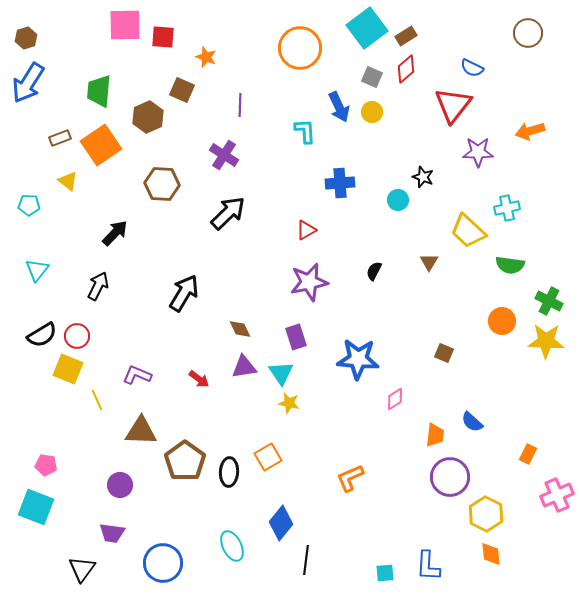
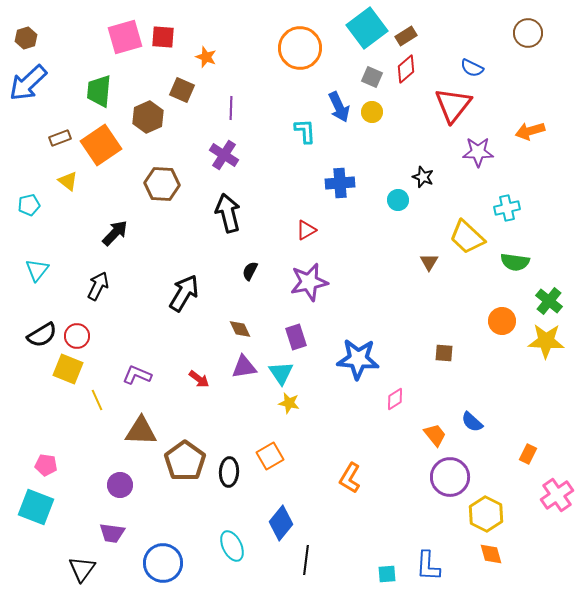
pink square at (125, 25): moved 12 px down; rotated 15 degrees counterclockwise
blue arrow at (28, 83): rotated 15 degrees clockwise
purple line at (240, 105): moved 9 px left, 3 px down
cyan pentagon at (29, 205): rotated 15 degrees counterclockwise
black arrow at (228, 213): rotated 60 degrees counterclockwise
yellow trapezoid at (468, 231): moved 1 px left, 6 px down
green semicircle at (510, 265): moved 5 px right, 3 px up
black semicircle at (374, 271): moved 124 px left
green cross at (549, 301): rotated 12 degrees clockwise
brown square at (444, 353): rotated 18 degrees counterclockwise
orange trapezoid at (435, 435): rotated 45 degrees counterclockwise
orange square at (268, 457): moved 2 px right, 1 px up
orange L-shape at (350, 478): rotated 36 degrees counterclockwise
pink cross at (557, 495): rotated 12 degrees counterclockwise
orange diamond at (491, 554): rotated 10 degrees counterclockwise
cyan square at (385, 573): moved 2 px right, 1 px down
